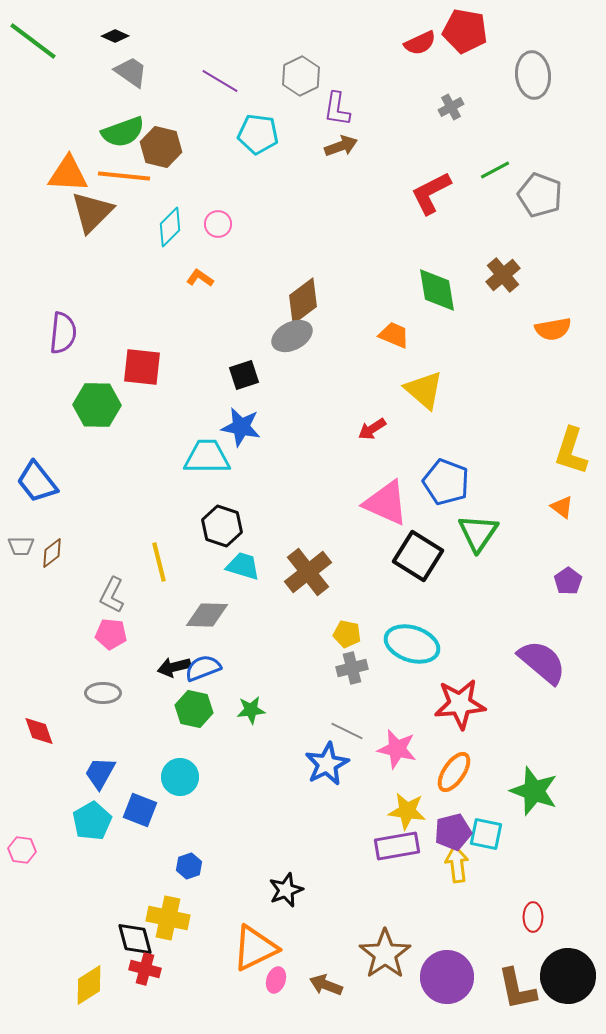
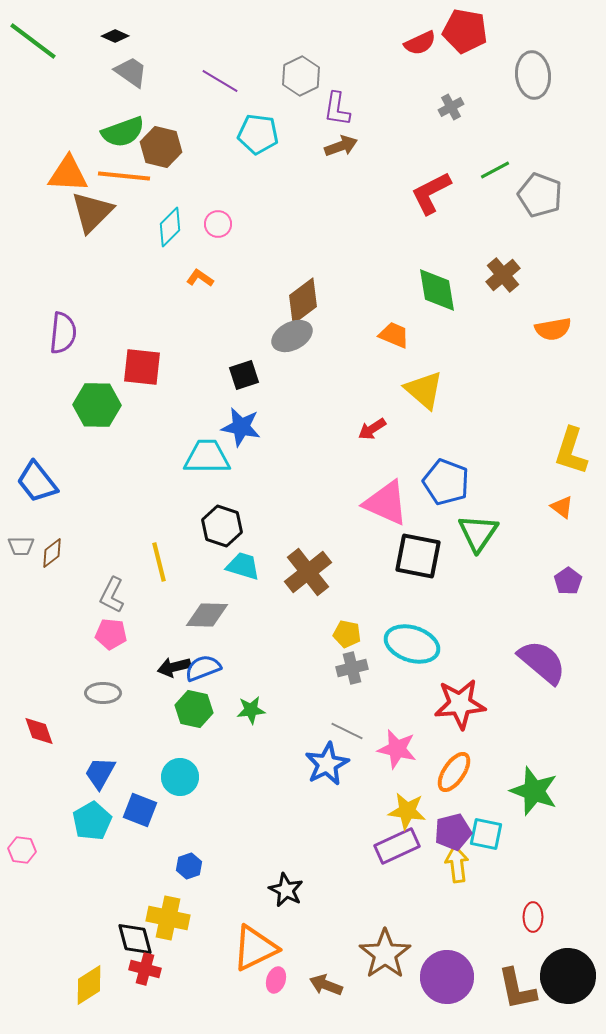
black square at (418, 556): rotated 21 degrees counterclockwise
purple rectangle at (397, 846): rotated 15 degrees counterclockwise
black star at (286, 890): rotated 24 degrees counterclockwise
